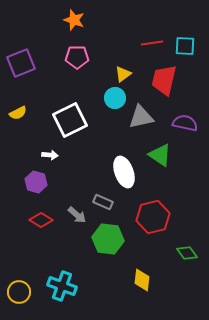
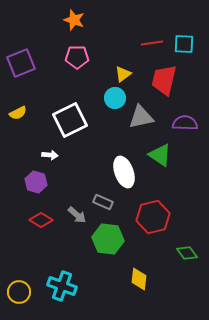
cyan square: moved 1 px left, 2 px up
purple semicircle: rotated 10 degrees counterclockwise
yellow diamond: moved 3 px left, 1 px up
